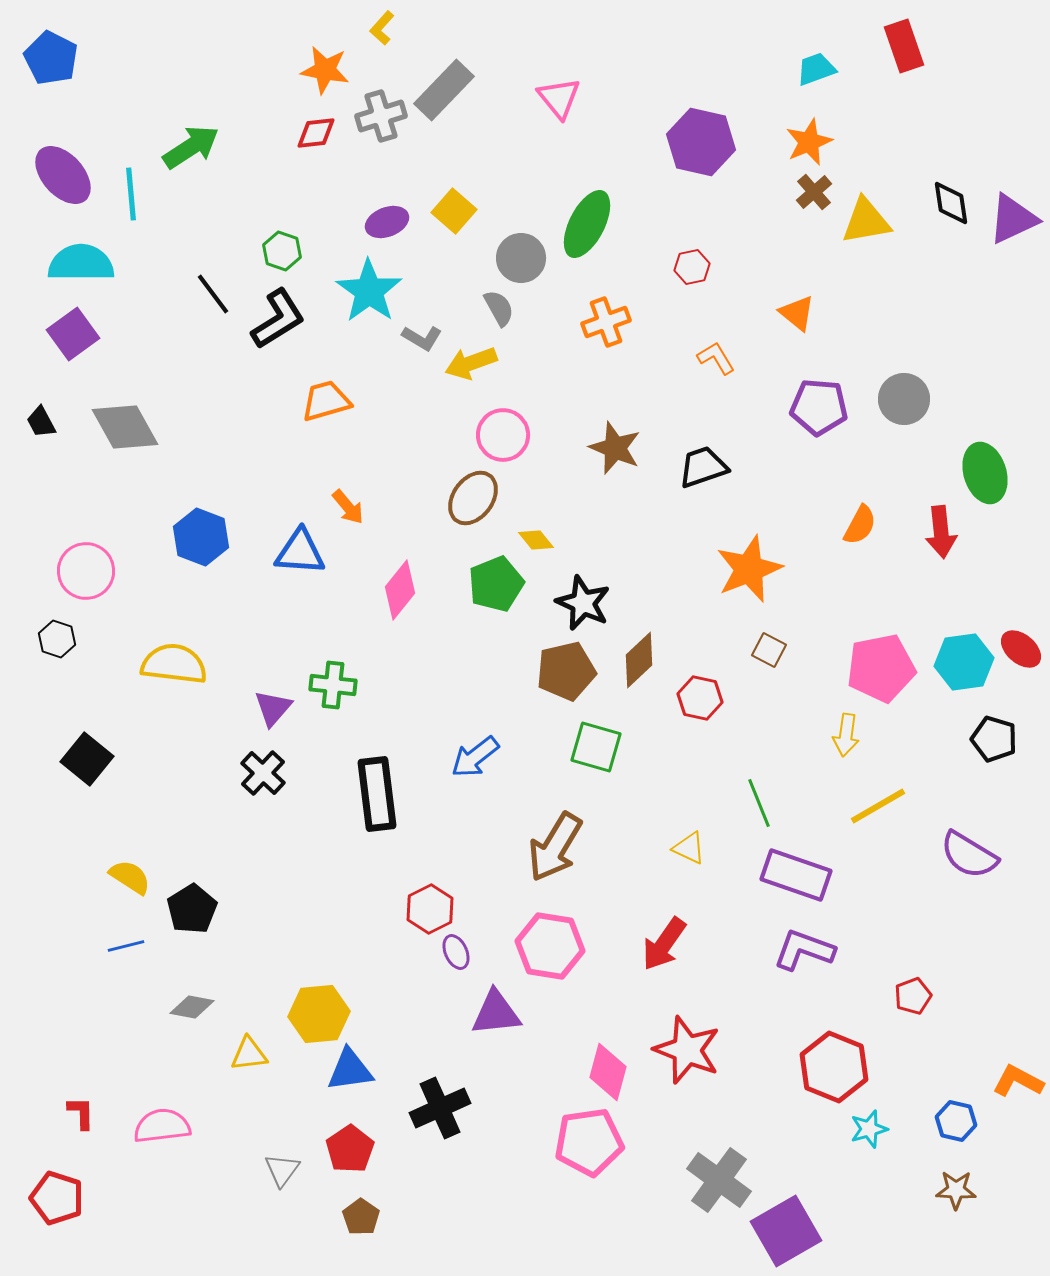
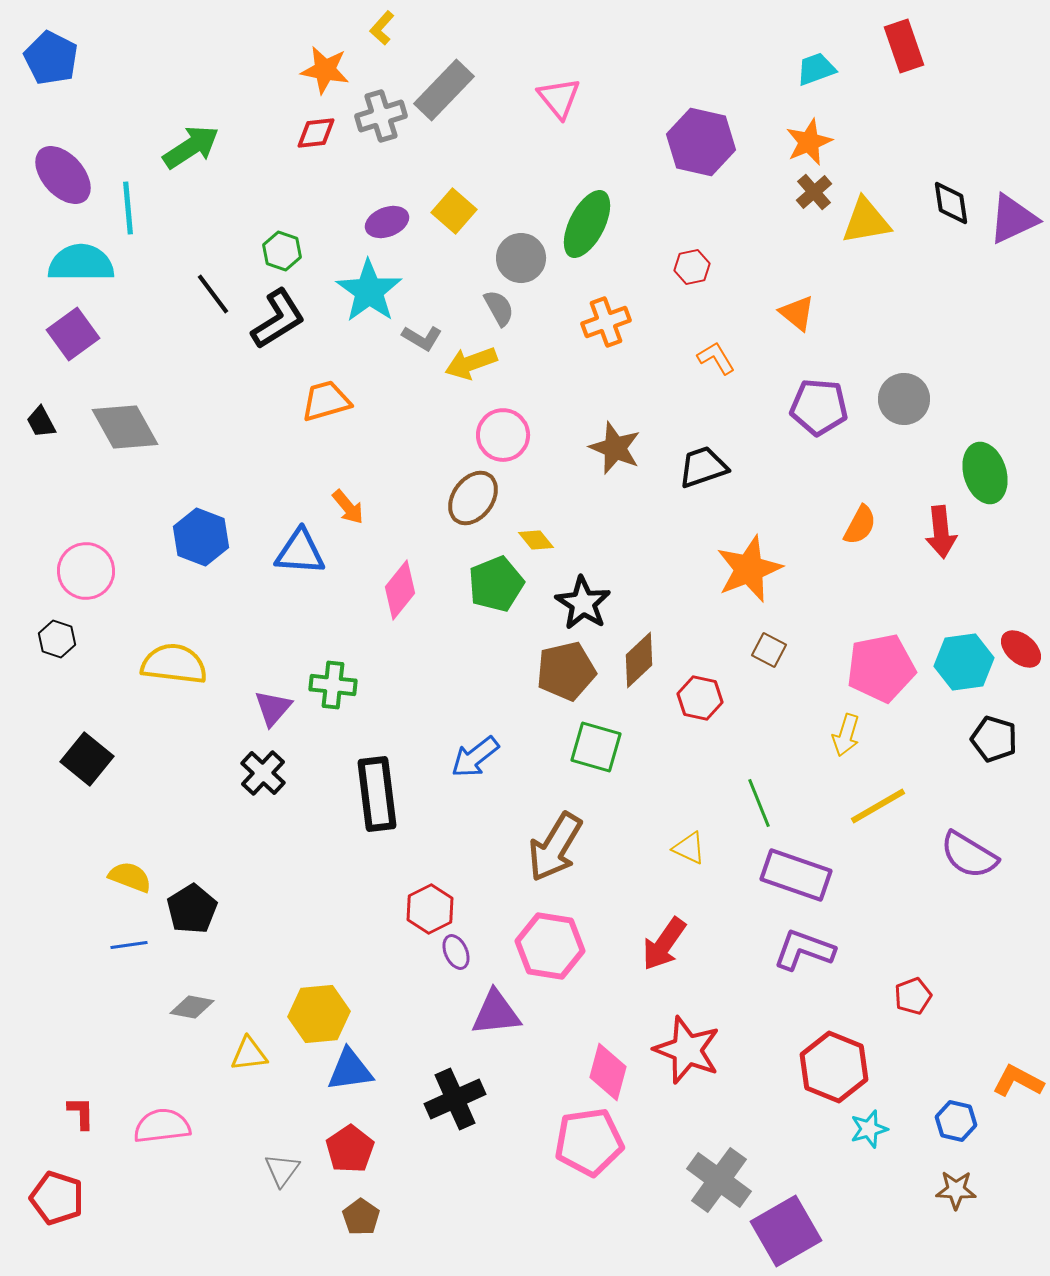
cyan line at (131, 194): moved 3 px left, 14 px down
black star at (583, 603): rotated 8 degrees clockwise
yellow arrow at (846, 735): rotated 9 degrees clockwise
yellow semicircle at (130, 877): rotated 12 degrees counterclockwise
blue line at (126, 946): moved 3 px right, 1 px up; rotated 6 degrees clockwise
black cross at (440, 1108): moved 15 px right, 9 px up
